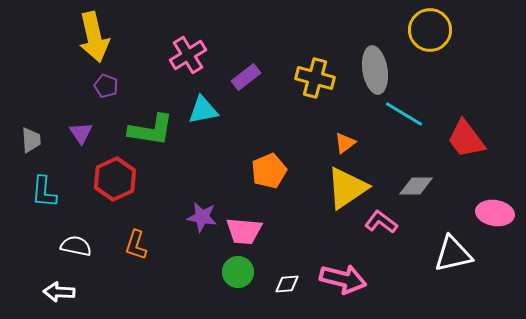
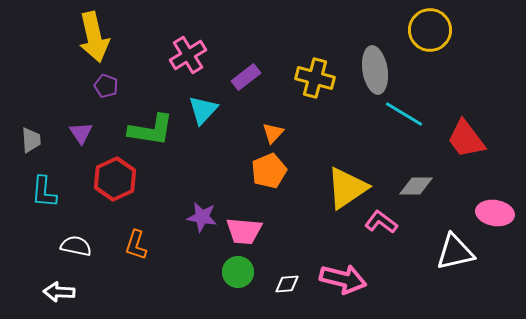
cyan triangle: rotated 36 degrees counterclockwise
orange triangle: moved 72 px left, 10 px up; rotated 10 degrees counterclockwise
white triangle: moved 2 px right, 2 px up
